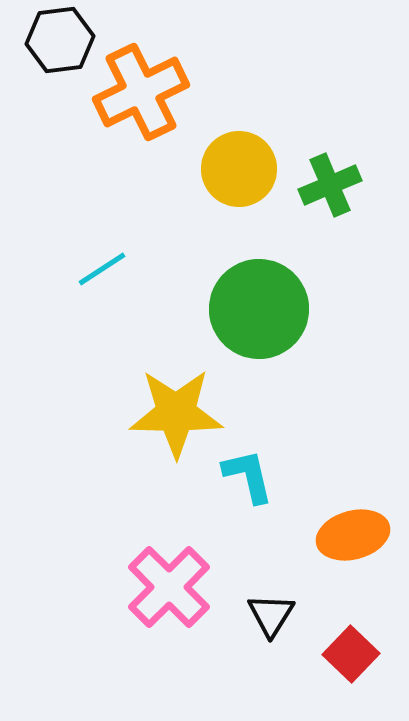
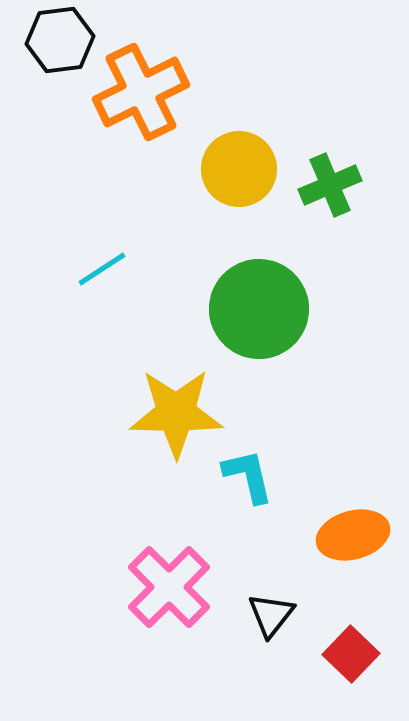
black triangle: rotated 6 degrees clockwise
